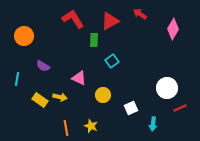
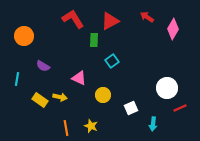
red arrow: moved 7 px right, 3 px down
